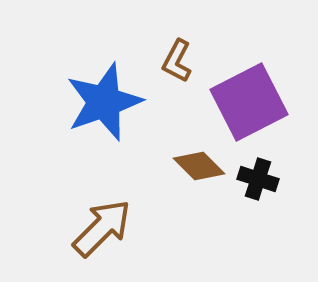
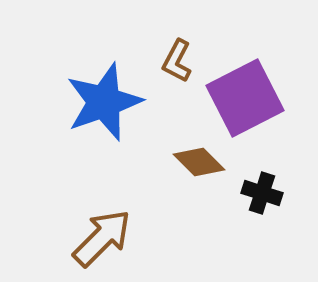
purple square: moved 4 px left, 4 px up
brown diamond: moved 4 px up
black cross: moved 4 px right, 14 px down
brown arrow: moved 10 px down
